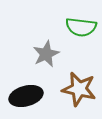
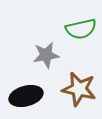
green semicircle: moved 2 px down; rotated 20 degrees counterclockwise
gray star: moved 1 px down; rotated 16 degrees clockwise
